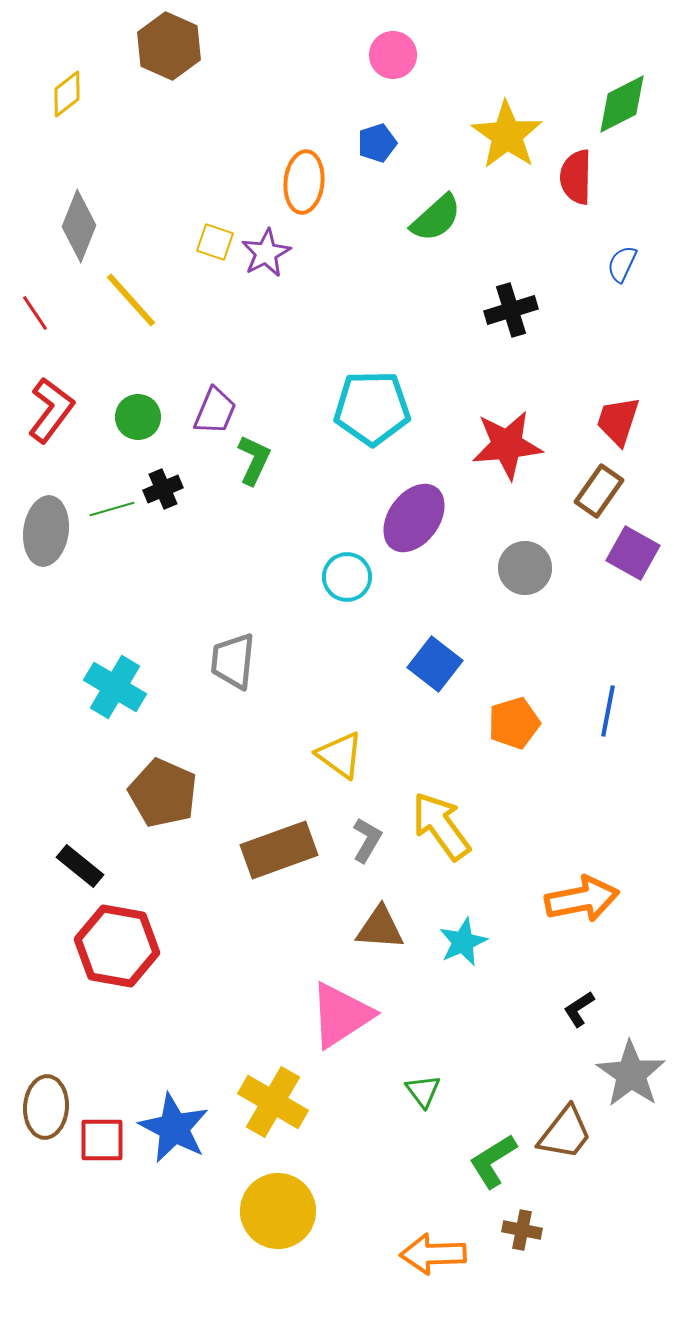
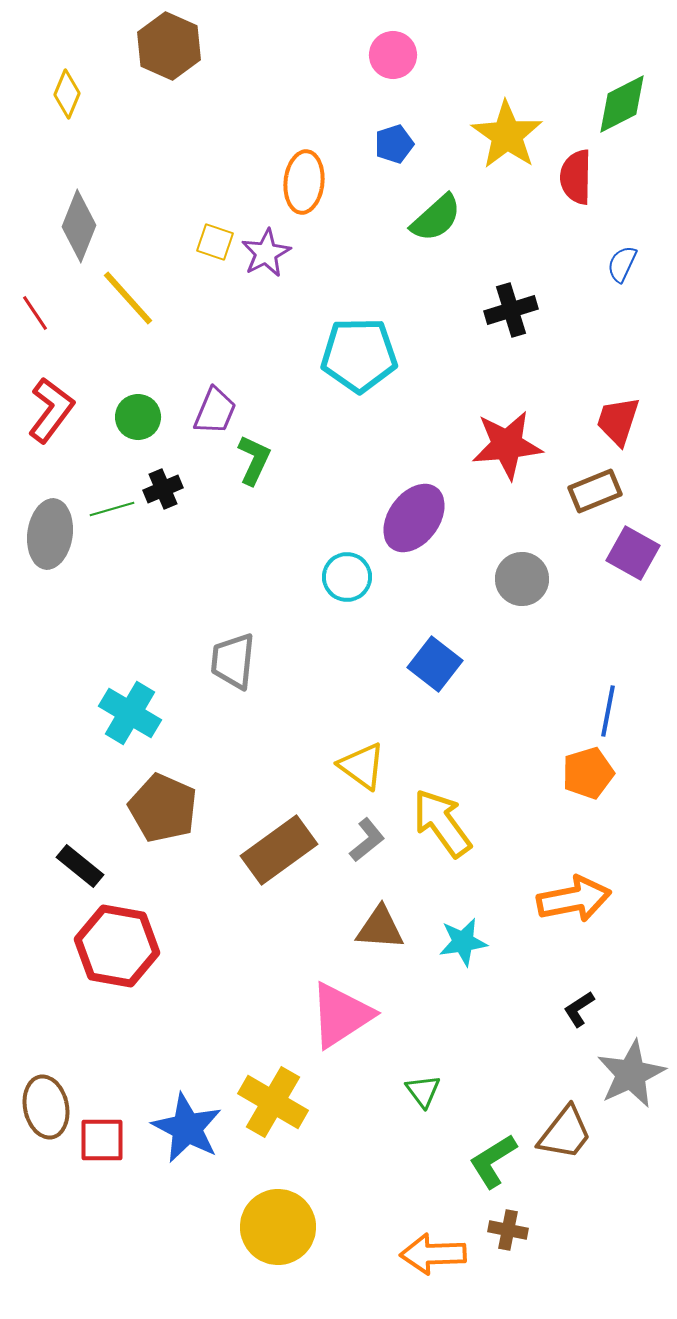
yellow diamond at (67, 94): rotated 30 degrees counterclockwise
blue pentagon at (377, 143): moved 17 px right, 1 px down
yellow line at (131, 300): moved 3 px left, 2 px up
cyan pentagon at (372, 408): moved 13 px left, 53 px up
brown rectangle at (599, 491): moved 4 px left; rotated 33 degrees clockwise
gray ellipse at (46, 531): moved 4 px right, 3 px down
gray circle at (525, 568): moved 3 px left, 11 px down
cyan cross at (115, 687): moved 15 px right, 26 px down
orange pentagon at (514, 723): moved 74 px right, 50 px down
yellow triangle at (340, 755): moved 22 px right, 11 px down
brown pentagon at (163, 793): moved 15 px down
yellow arrow at (441, 826): moved 1 px right, 3 px up
gray L-shape at (367, 840): rotated 21 degrees clockwise
brown rectangle at (279, 850): rotated 16 degrees counterclockwise
orange arrow at (582, 899): moved 8 px left
cyan star at (463, 942): rotated 15 degrees clockwise
gray star at (631, 1074): rotated 12 degrees clockwise
brown ellipse at (46, 1107): rotated 16 degrees counterclockwise
blue star at (174, 1128): moved 13 px right
yellow circle at (278, 1211): moved 16 px down
brown cross at (522, 1230): moved 14 px left
